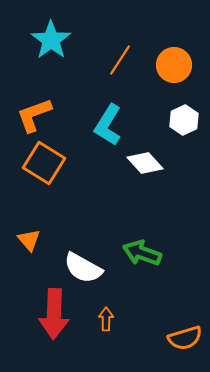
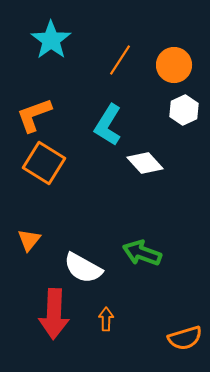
white hexagon: moved 10 px up
orange triangle: rotated 20 degrees clockwise
